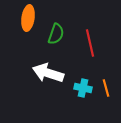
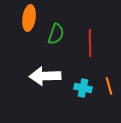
orange ellipse: moved 1 px right
red line: rotated 12 degrees clockwise
white arrow: moved 3 px left, 3 px down; rotated 20 degrees counterclockwise
orange line: moved 3 px right, 2 px up
